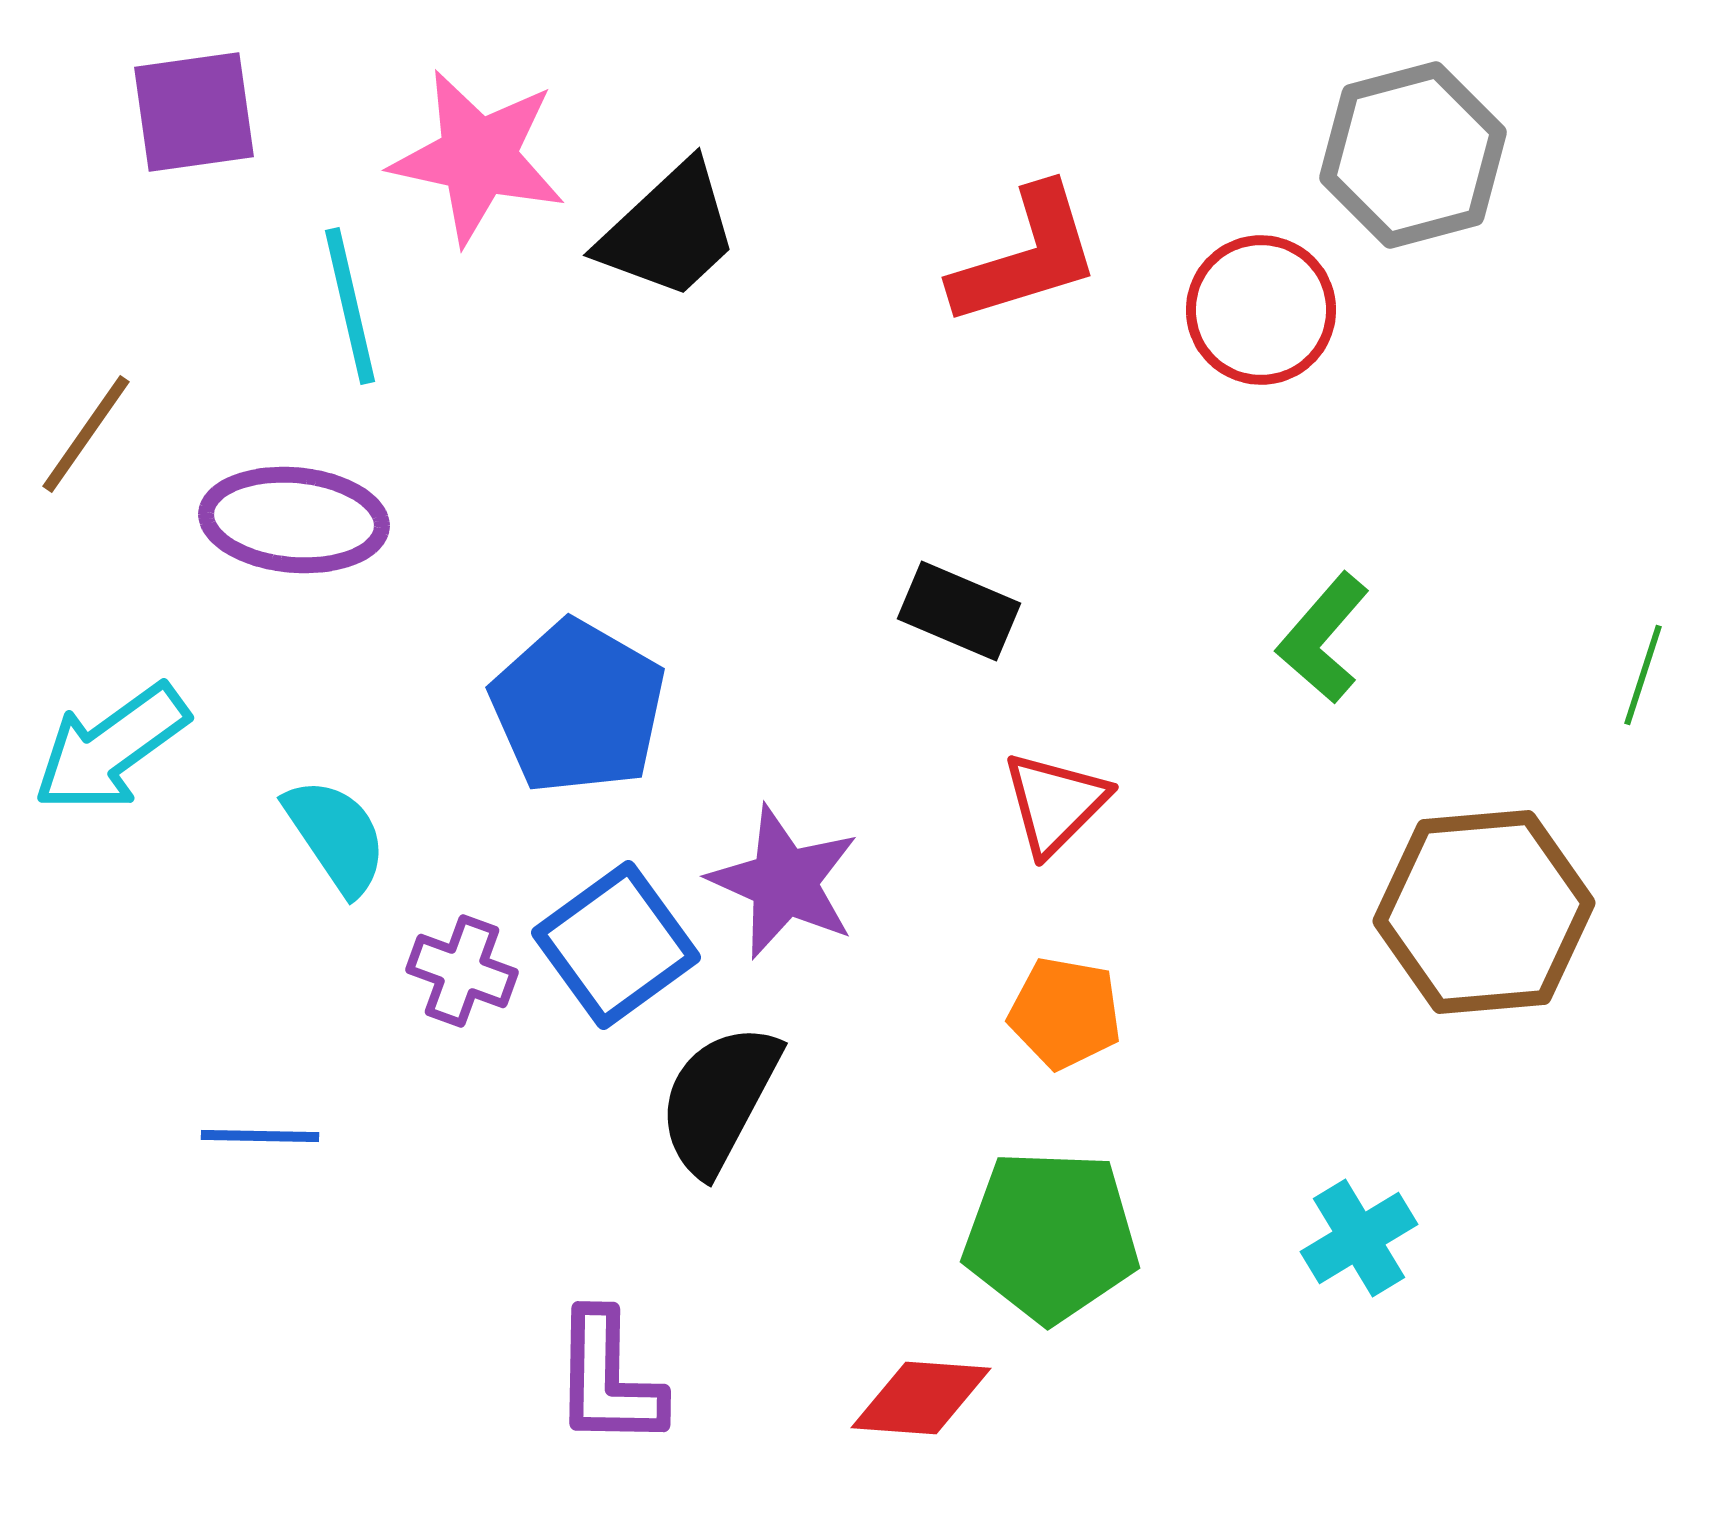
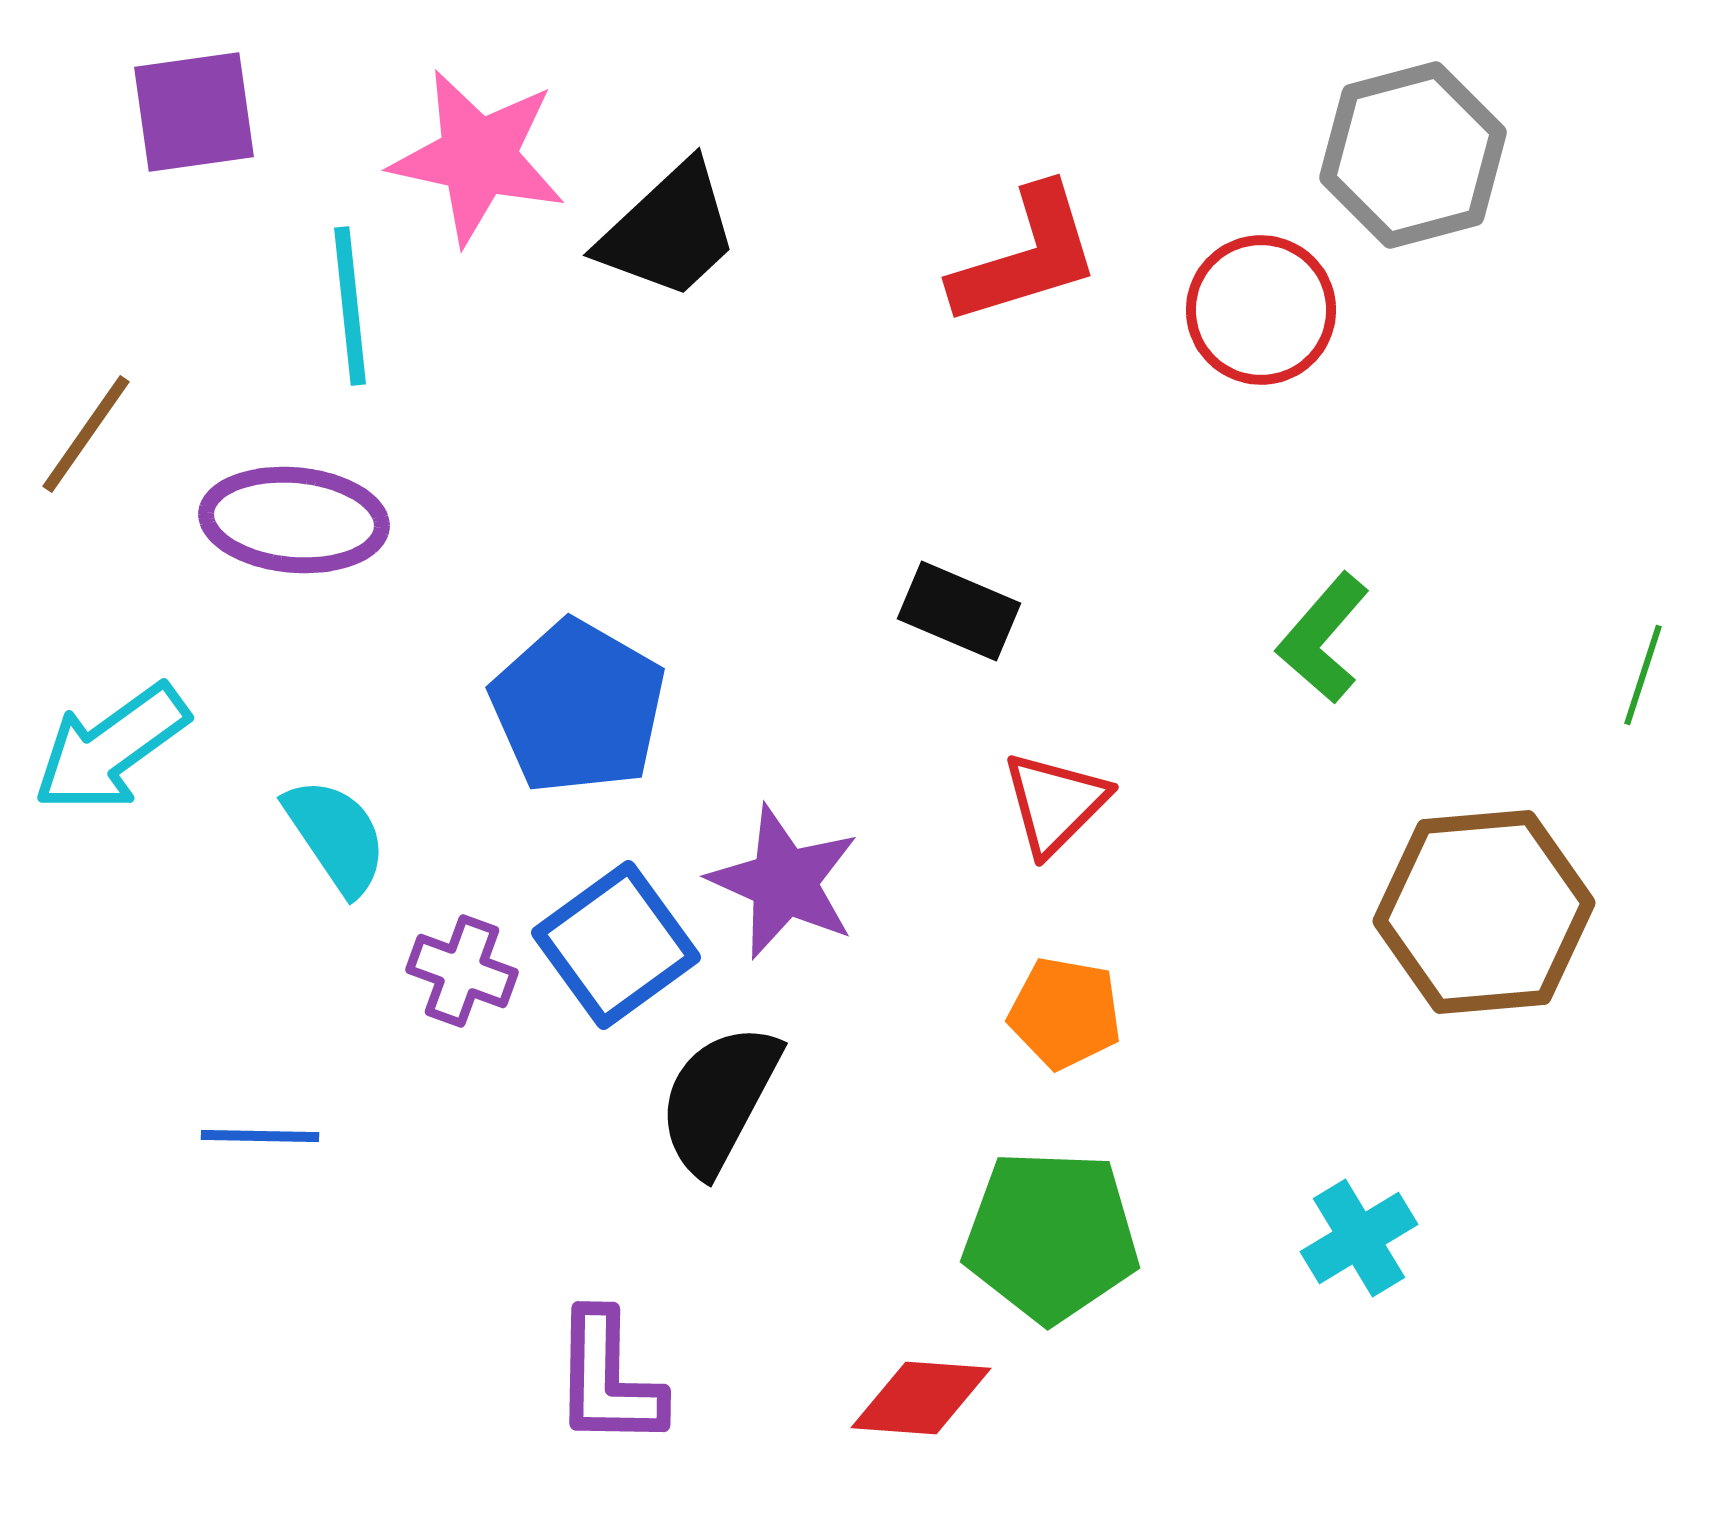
cyan line: rotated 7 degrees clockwise
